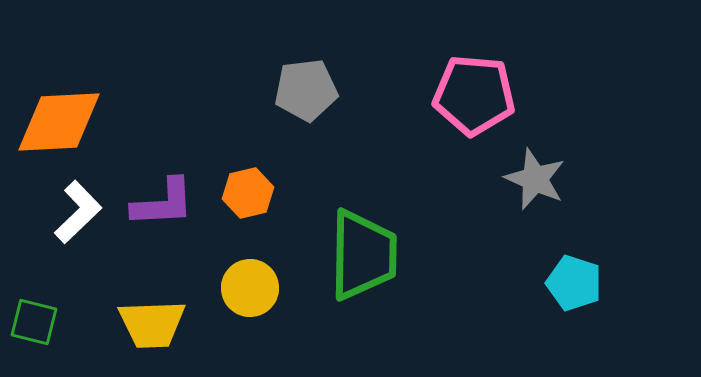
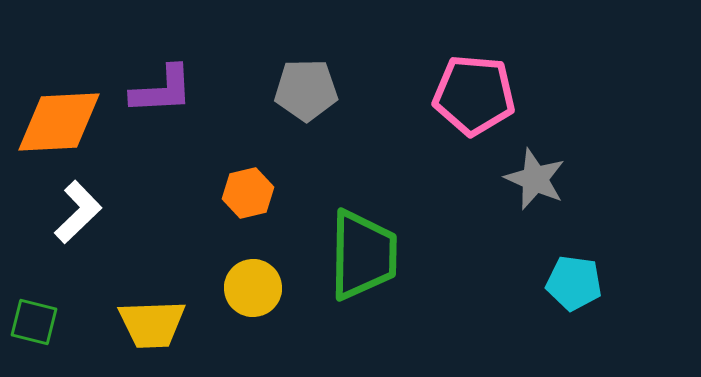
gray pentagon: rotated 6 degrees clockwise
purple L-shape: moved 1 px left, 113 px up
cyan pentagon: rotated 10 degrees counterclockwise
yellow circle: moved 3 px right
